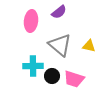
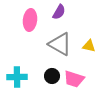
purple semicircle: rotated 21 degrees counterclockwise
pink ellipse: moved 1 px left, 1 px up
gray triangle: moved 1 px up; rotated 10 degrees counterclockwise
cyan cross: moved 16 px left, 11 px down
